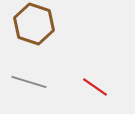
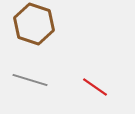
gray line: moved 1 px right, 2 px up
